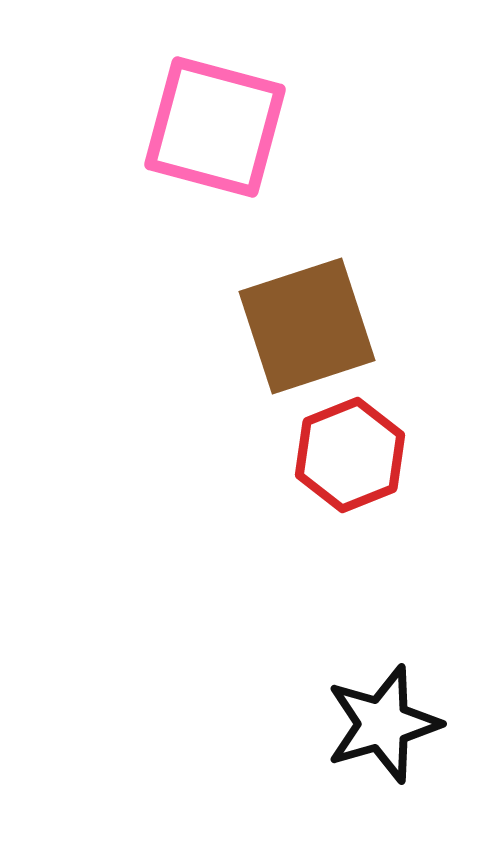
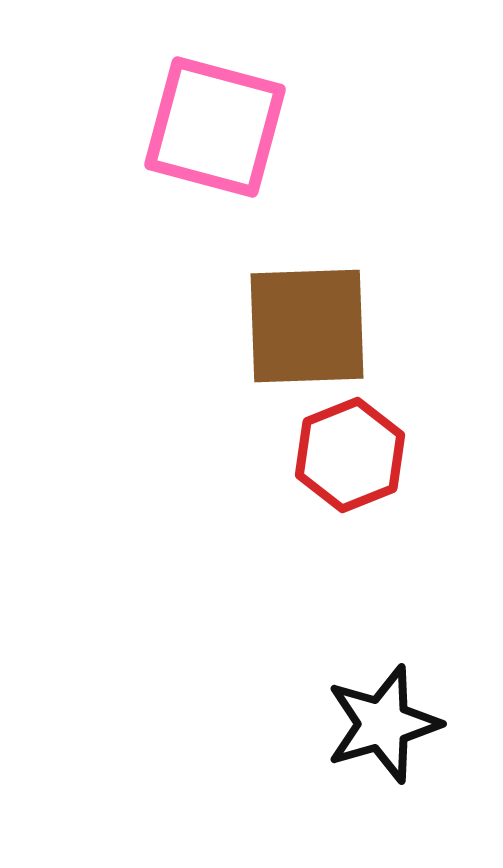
brown square: rotated 16 degrees clockwise
